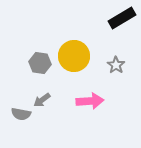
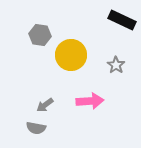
black rectangle: moved 2 px down; rotated 56 degrees clockwise
yellow circle: moved 3 px left, 1 px up
gray hexagon: moved 28 px up
gray arrow: moved 3 px right, 5 px down
gray semicircle: moved 15 px right, 14 px down
